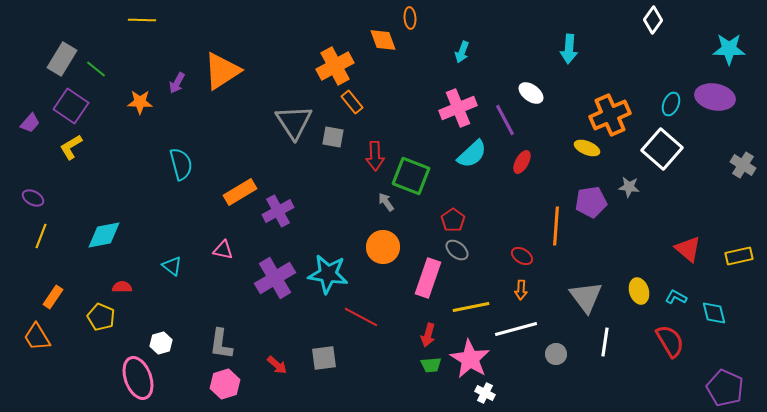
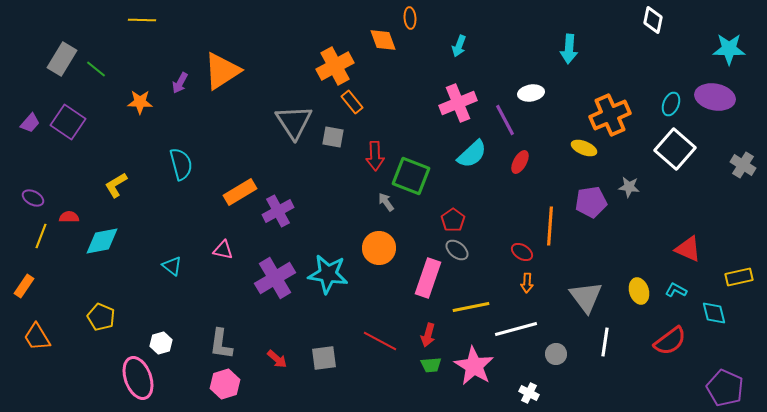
white diamond at (653, 20): rotated 24 degrees counterclockwise
cyan arrow at (462, 52): moved 3 px left, 6 px up
purple arrow at (177, 83): moved 3 px right
white ellipse at (531, 93): rotated 45 degrees counterclockwise
purple square at (71, 106): moved 3 px left, 16 px down
pink cross at (458, 108): moved 5 px up
yellow L-shape at (71, 147): moved 45 px right, 38 px down
yellow ellipse at (587, 148): moved 3 px left
white square at (662, 149): moved 13 px right
red ellipse at (522, 162): moved 2 px left
orange line at (556, 226): moved 6 px left
cyan diamond at (104, 235): moved 2 px left, 6 px down
orange circle at (383, 247): moved 4 px left, 1 px down
red triangle at (688, 249): rotated 16 degrees counterclockwise
red ellipse at (522, 256): moved 4 px up
yellow rectangle at (739, 256): moved 21 px down
red semicircle at (122, 287): moved 53 px left, 70 px up
orange arrow at (521, 290): moved 6 px right, 7 px up
orange rectangle at (53, 297): moved 29 px left, 11 px up
cyan L-shape at (676, 297): moved 7 px up
red line at (361, 317): moved 19 px right, 24 px down
red semicircle at (670, 341): rotated 84 degrees clockwise
pink star at (470, 359): moved 4 px right, 7 px down
red arrow at (277, 365): moved 6 px up
white cross at (485, 393): moved 44 px right
